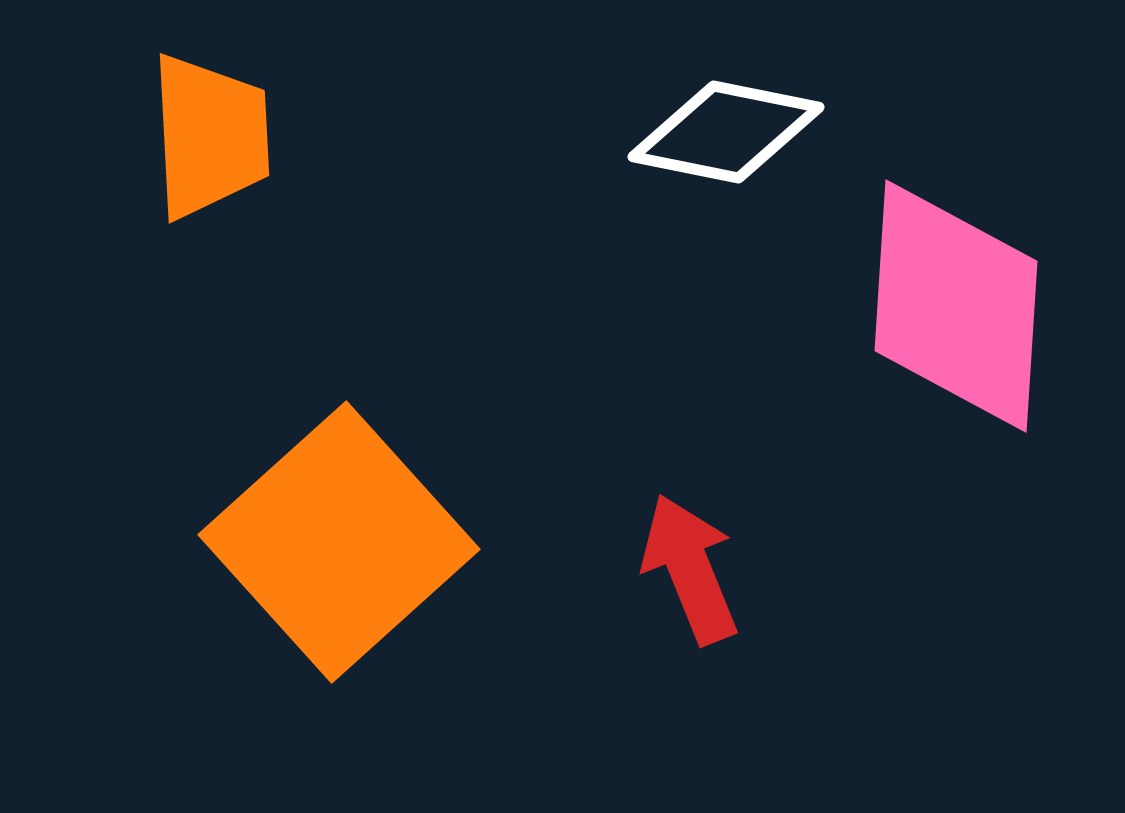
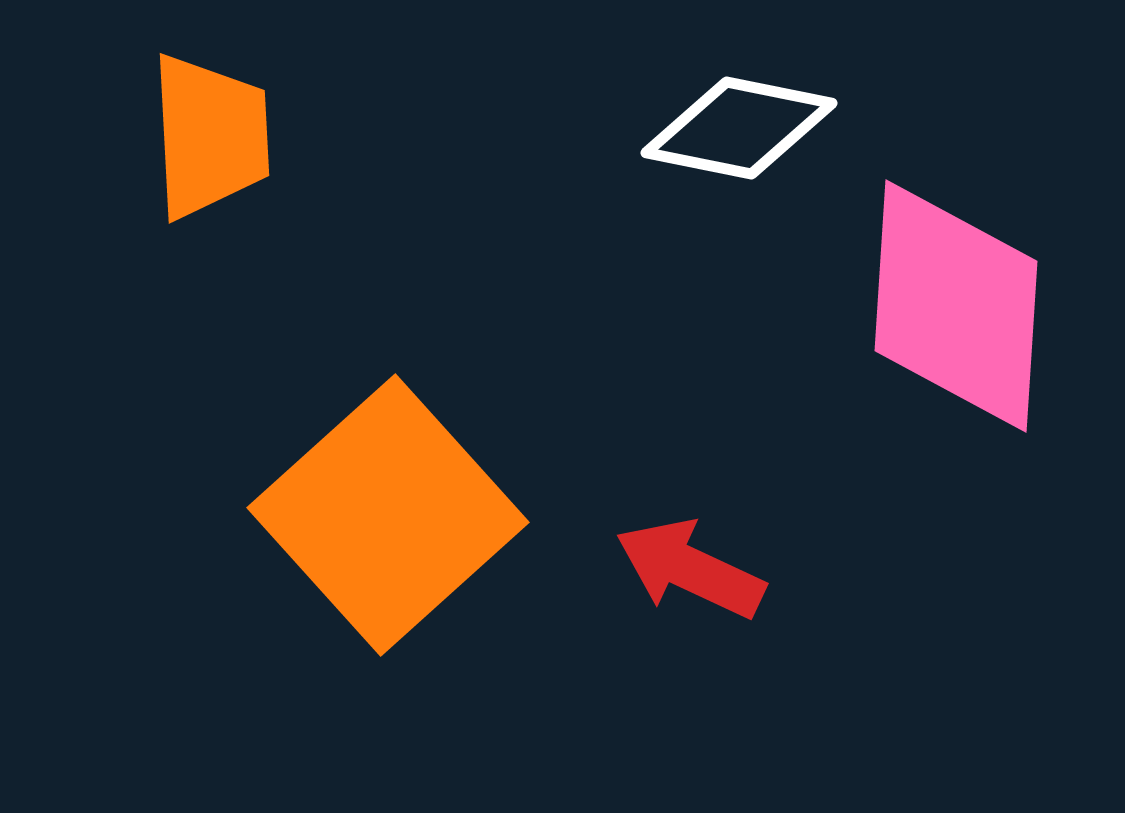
white diamond: moved 13 px right, 4 px up
orange square: moved 49 px right, 27 px up
red arrow: rotated 43 degrees counterclockwise
